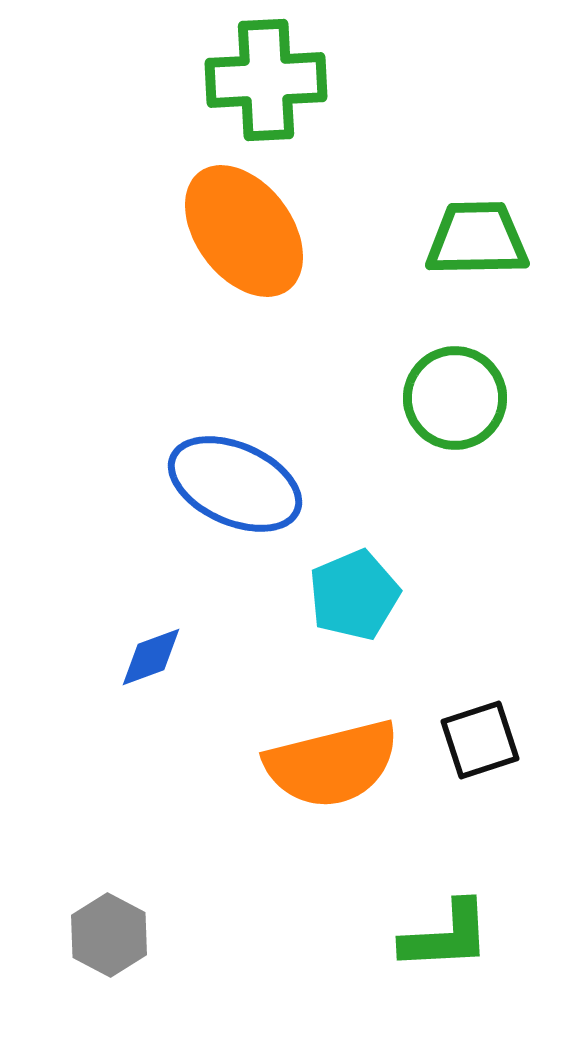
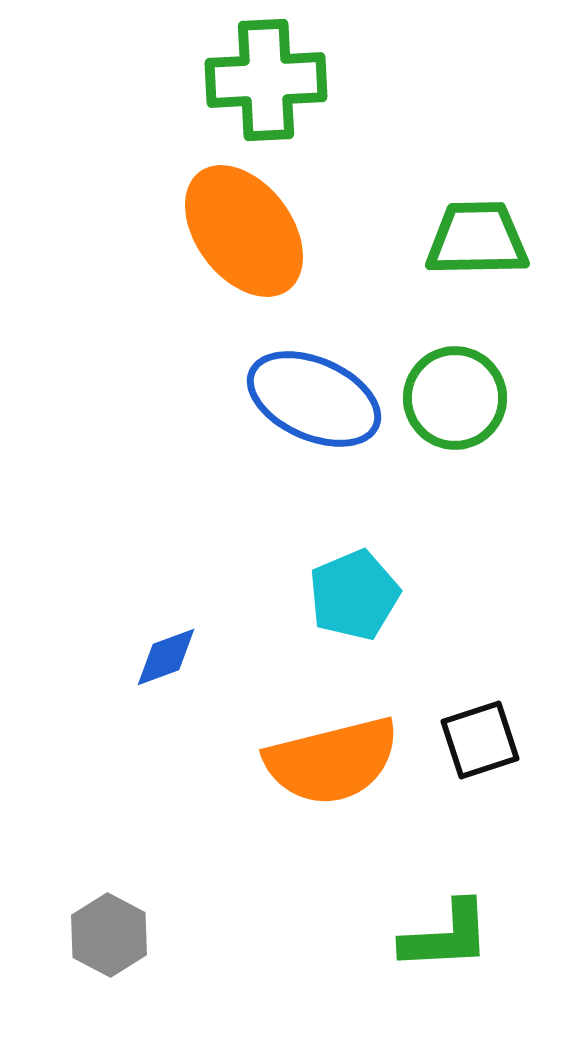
blue ellipse: moved 79 px right, 85 px up
blue diamond: moved 15 px right
orange semicircle: moved 3 px up
